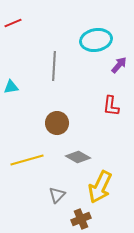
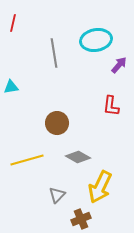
red line: rotated 54 degrees counterclockwise
gray line: moved 13 px up; rotated 12 degrees counterclockwise
